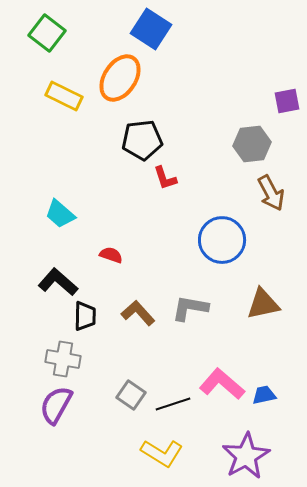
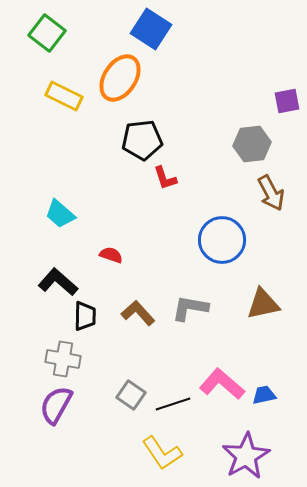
yellow L-shape: rotated 24 degrees clockwise
